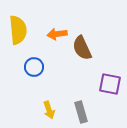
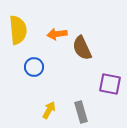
yellow arrow: rotated 132 degrees counterclockwise
